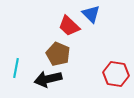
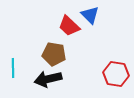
blue triangle: moved 1 px left, 1 px down
brown pentagon: moved 4 px left; rotated 15 degrees counterclockwise
cyan line: moved 3 px left; rotated 12 degrees counterclockwise
